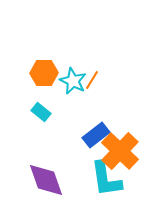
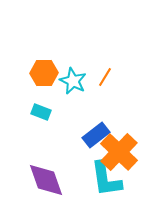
orange line: moved 13 px right, 3 px up
cyan rectangle: rotated 18 degrees counterclockwise
orange cross: moved 1 px left, 1 px down
